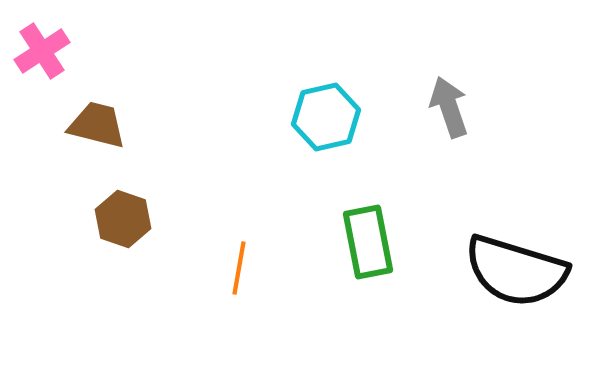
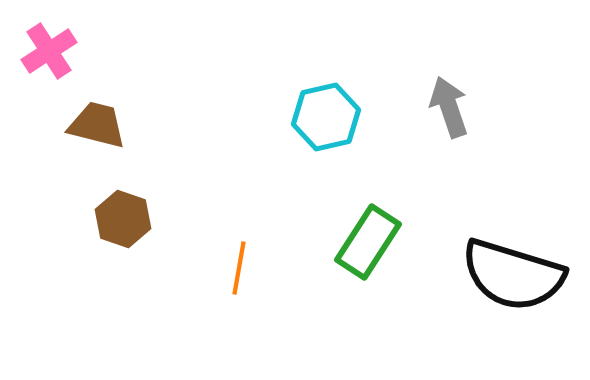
pink cross: moved 7 px right
green rectangle: rotated 44 degrees clockwise
black semicircle: moved 3 px left, 4 px down
